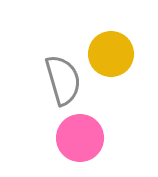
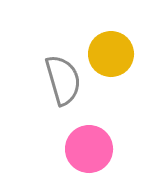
pink circle: moved 9 px right, 11 px down
